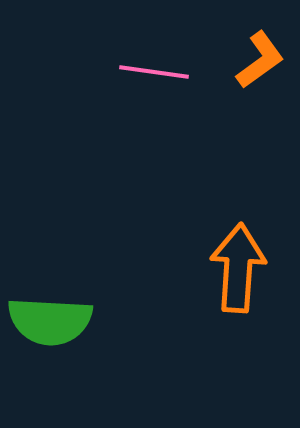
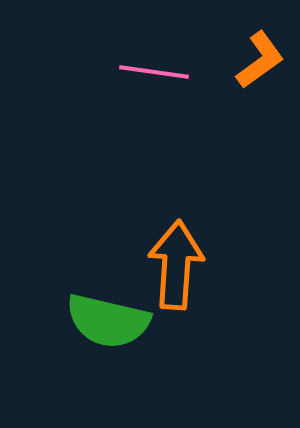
orange arrow: moved 62 px left, 3 px up
green semicircle: moved 58 px right; rotated 10 degrees clockwise
